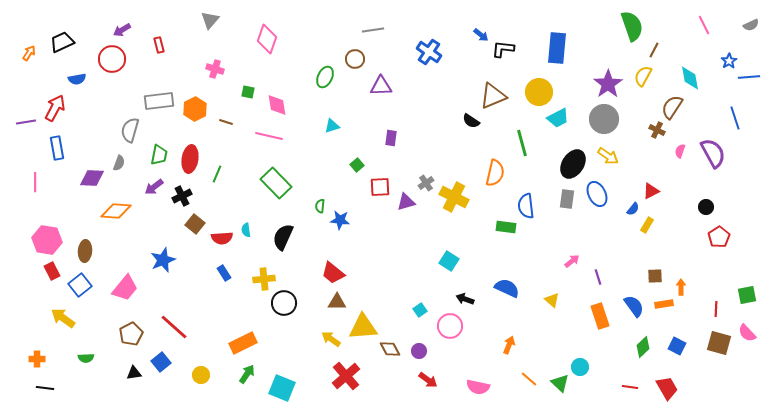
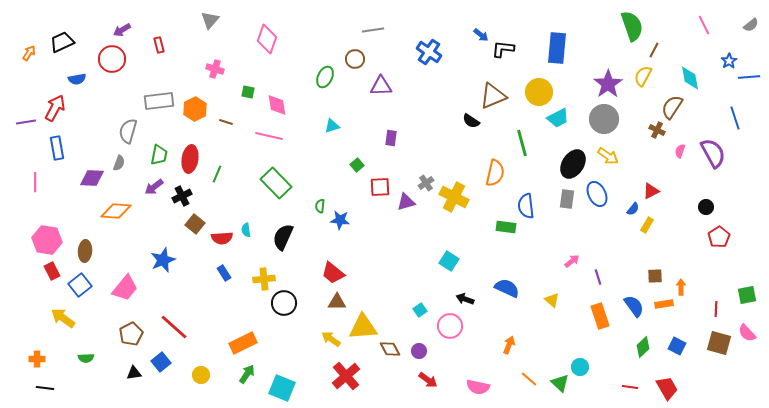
gray semicircle at (751, 25): rotated 14 degrees counterclockwise
gray semicircle at (130, 130): moved 2 px left, 1 px down
